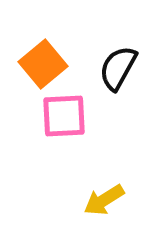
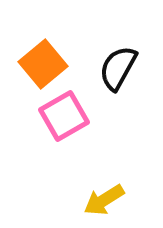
pink square: rotated 27 degrees counterclockwise
